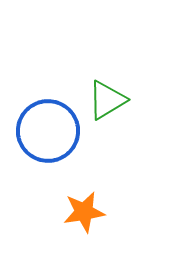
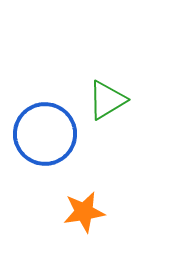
blue circle: moved 3 px left, 3 px down
